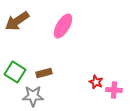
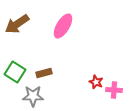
brown arrow: moved 3 px down
